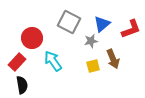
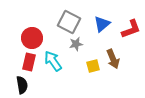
gray star: moved 15 px left, 3 px down
red rectangle: moved 12 px right; rotated 30 degrees counterclockwise
